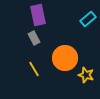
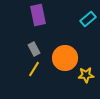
gray rectangle: moved 11 px down
yellow line: rotated 63 degrees clockwise
yellow star: rotated 21 degrees counterclockwise
